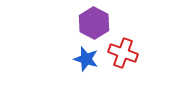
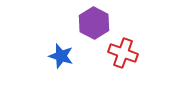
blue star: moved 25 px left, 3 px up
